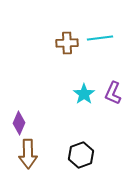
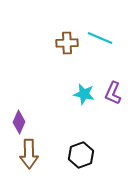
cyan line: rotated 30 degrees clockwise
cyan star: rotated 25 degrees counterclockwise
purple diamond: moved 1 px up
brown arrow: moved 1 px right
